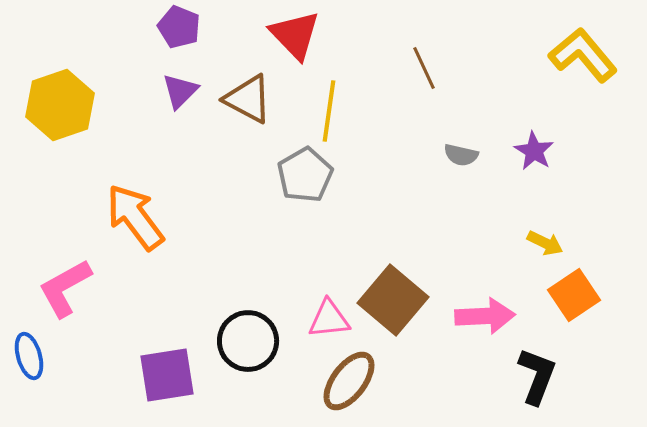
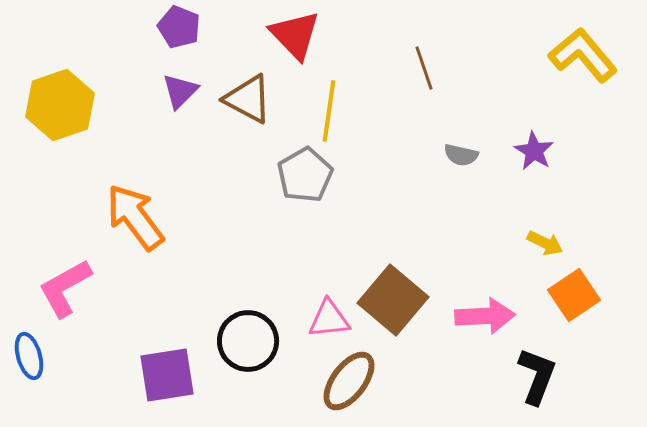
brown line: rotated 6 degrees clockwise
